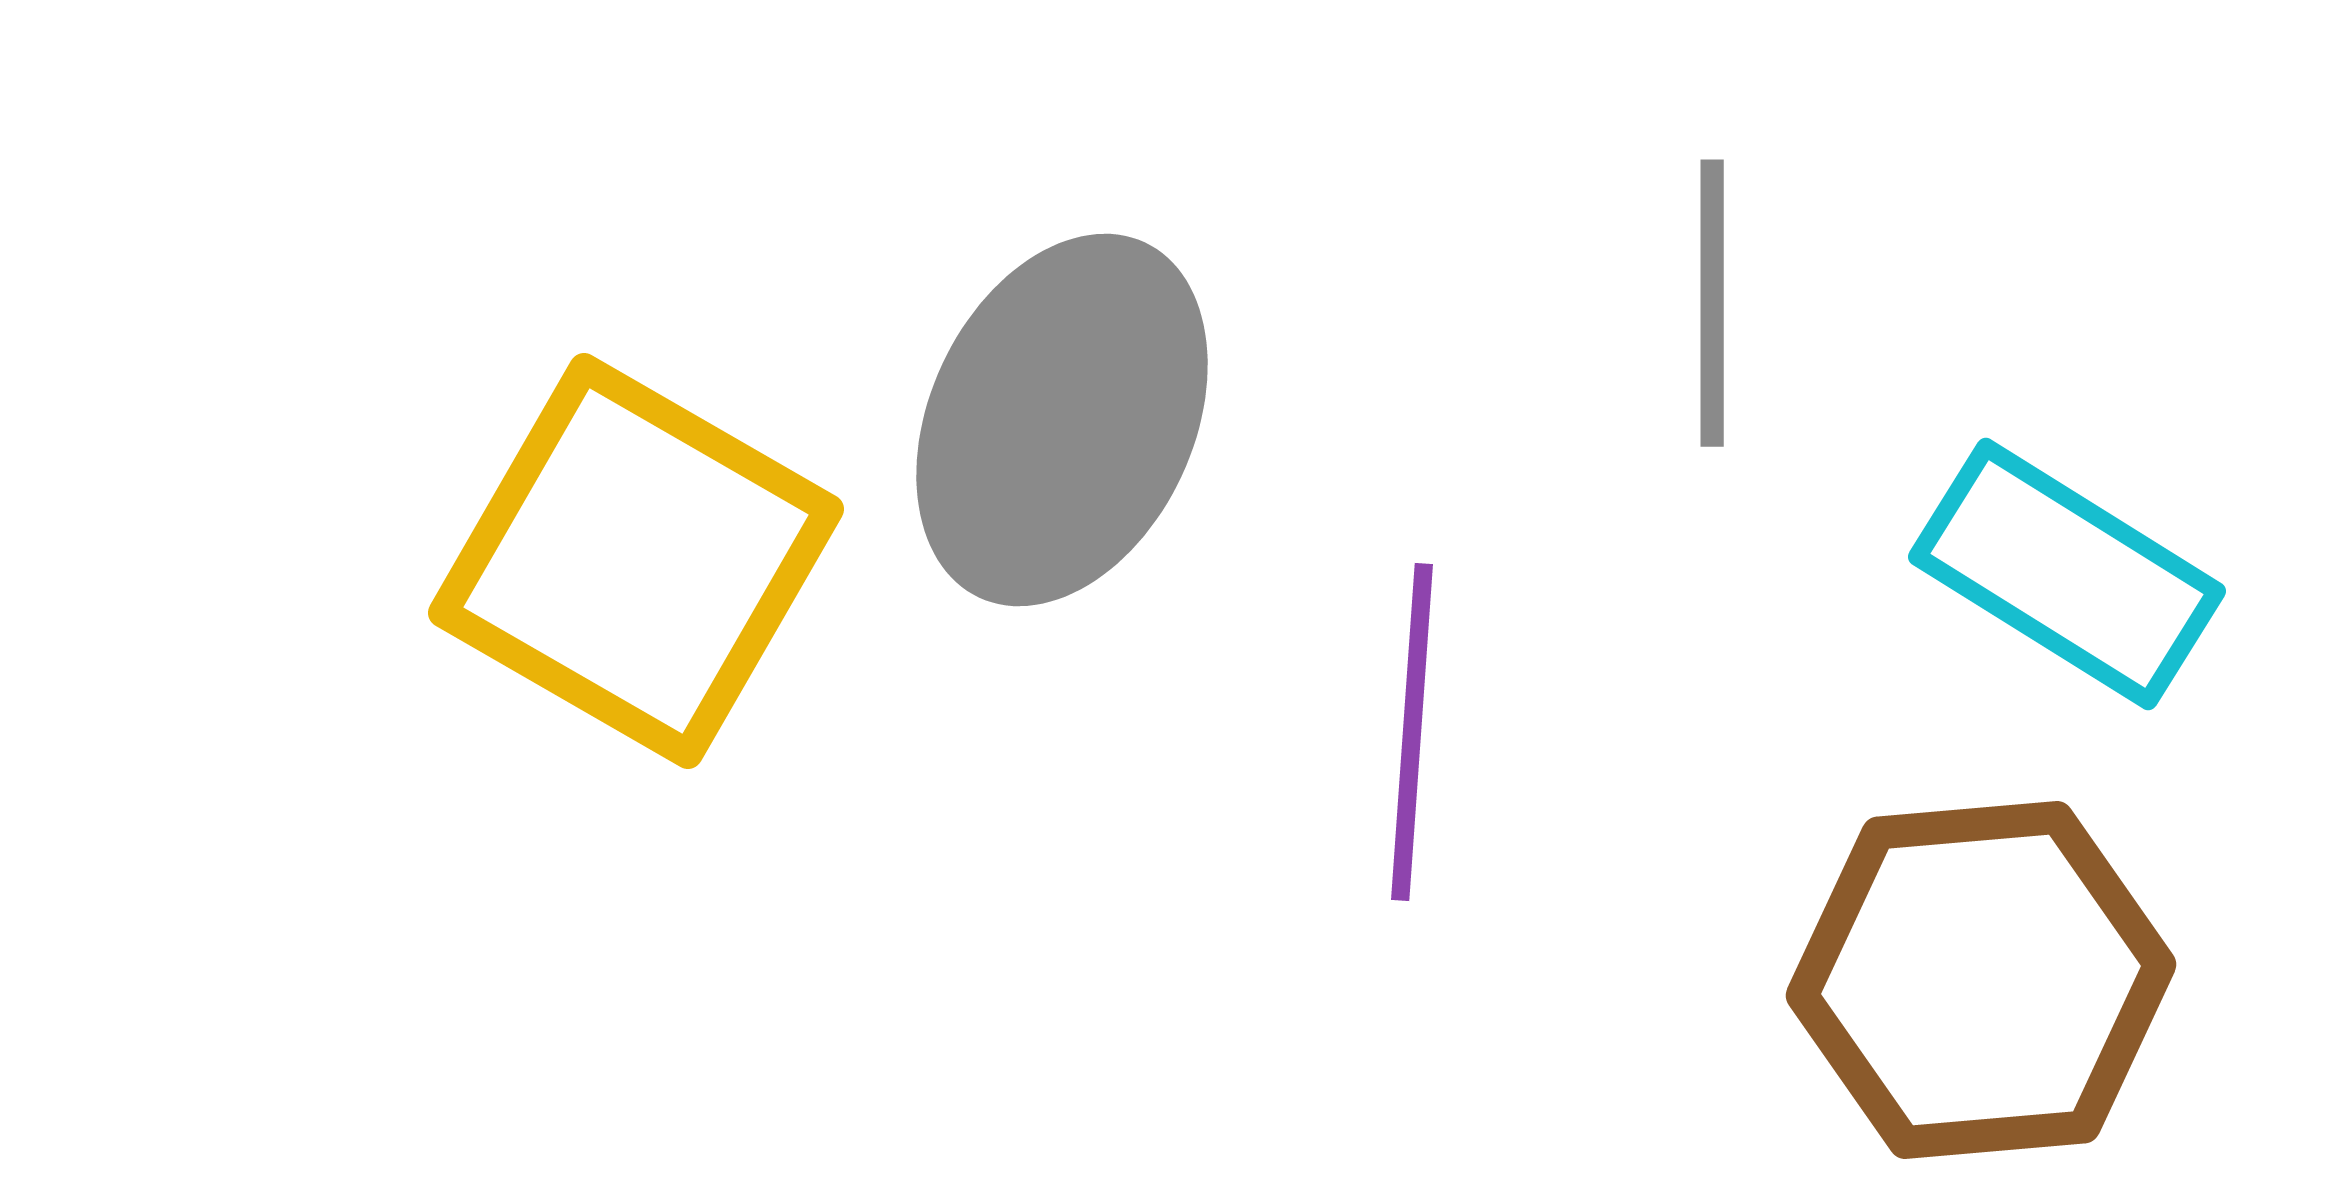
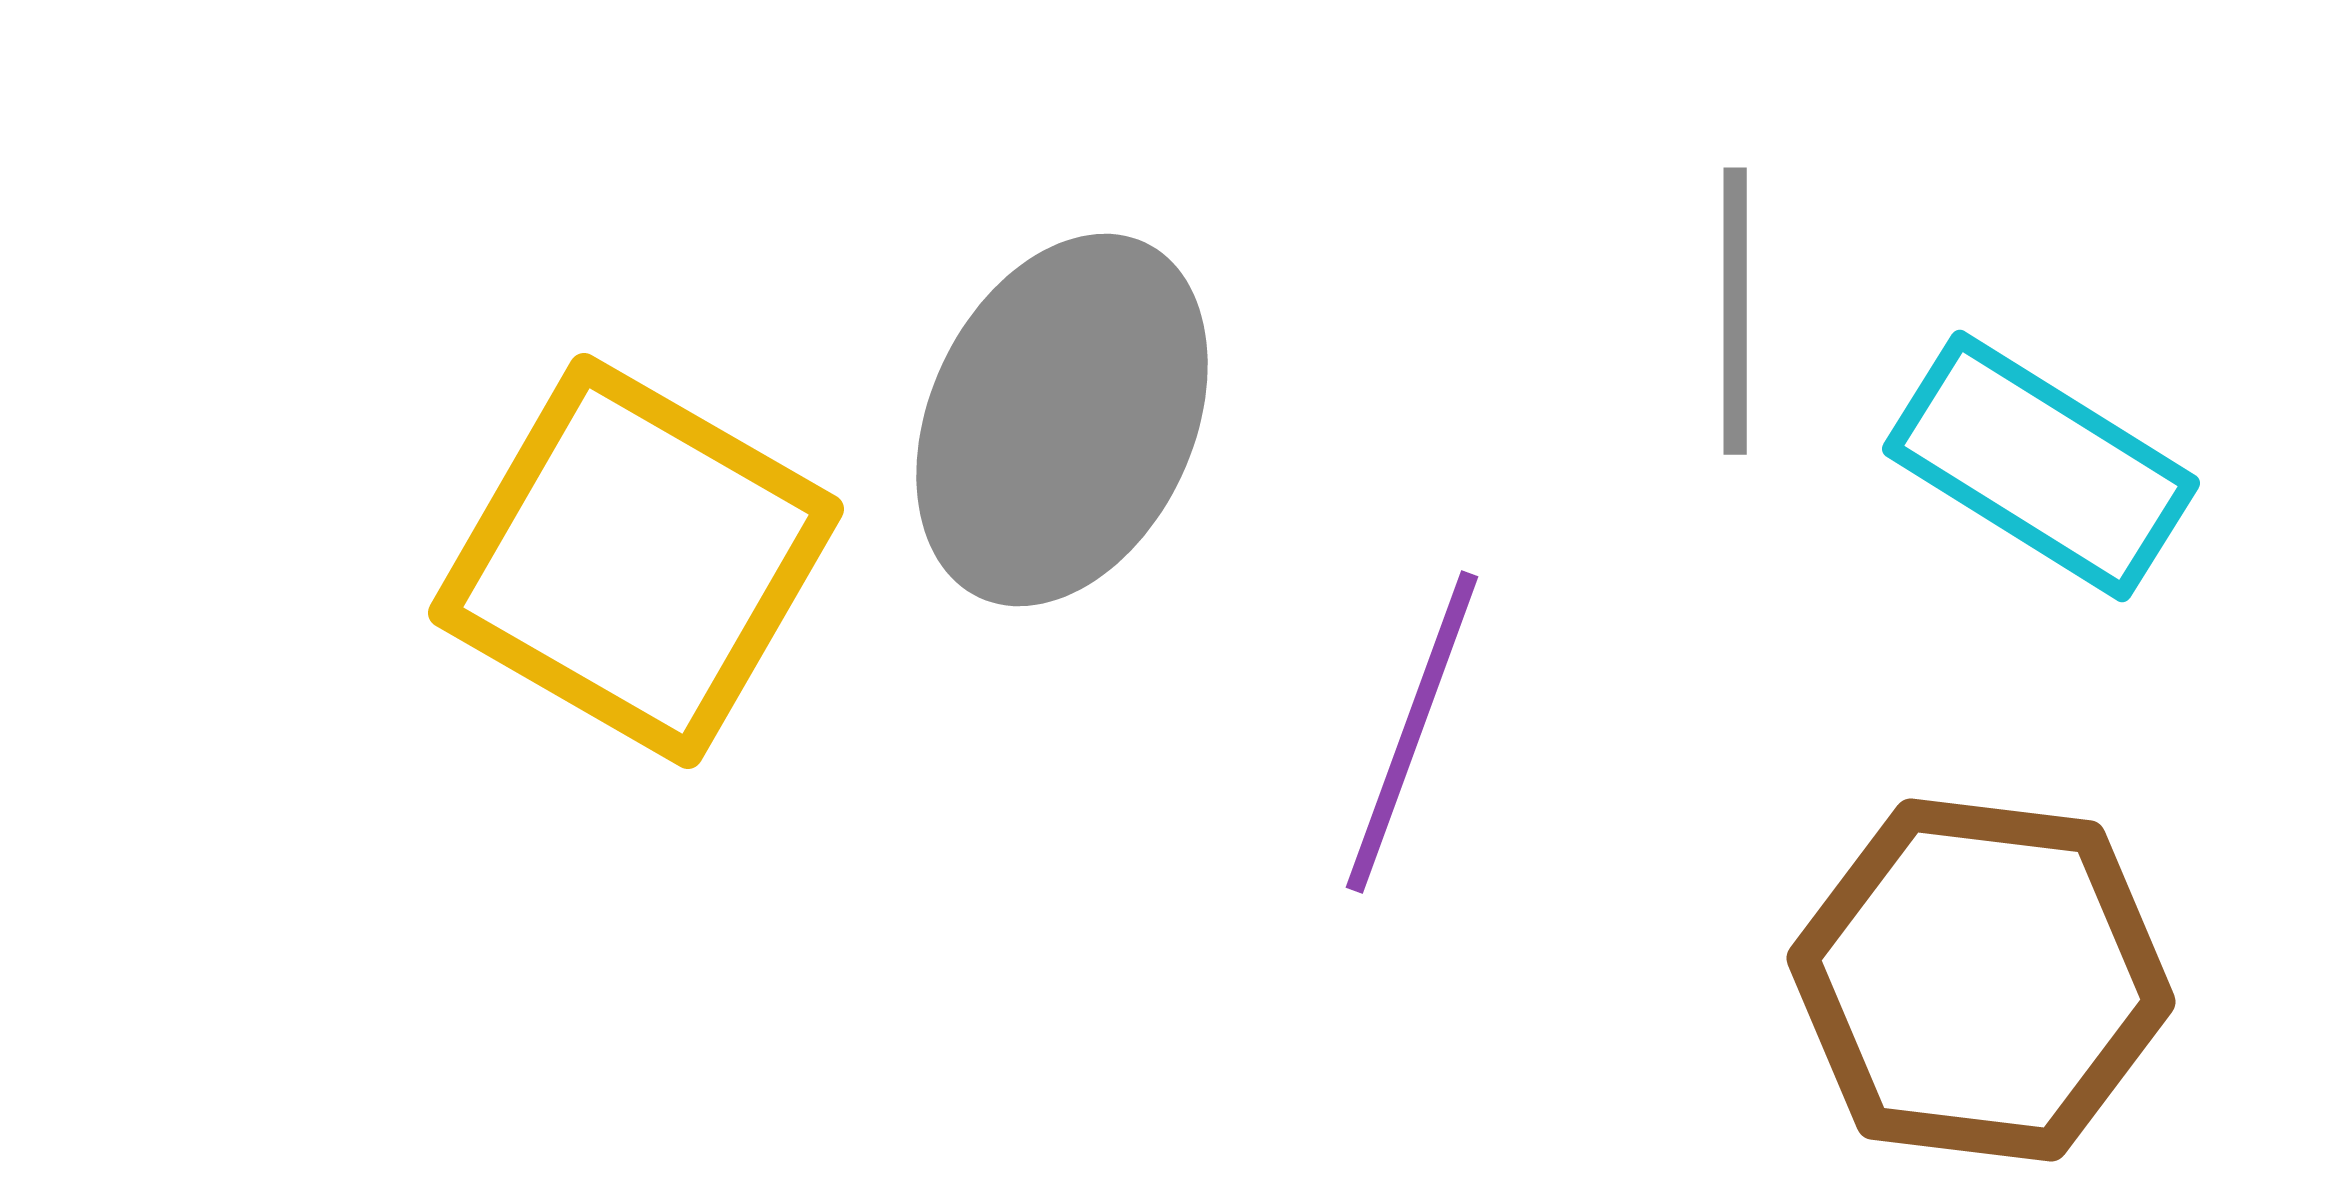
gray line: moved 23 px right, 8 px down
cyan rectangle: moved 26 px left, 108 px up
purple line: rotated 16 degrees clockwise
brown hexagon: rotated 12 degrees clockwise
